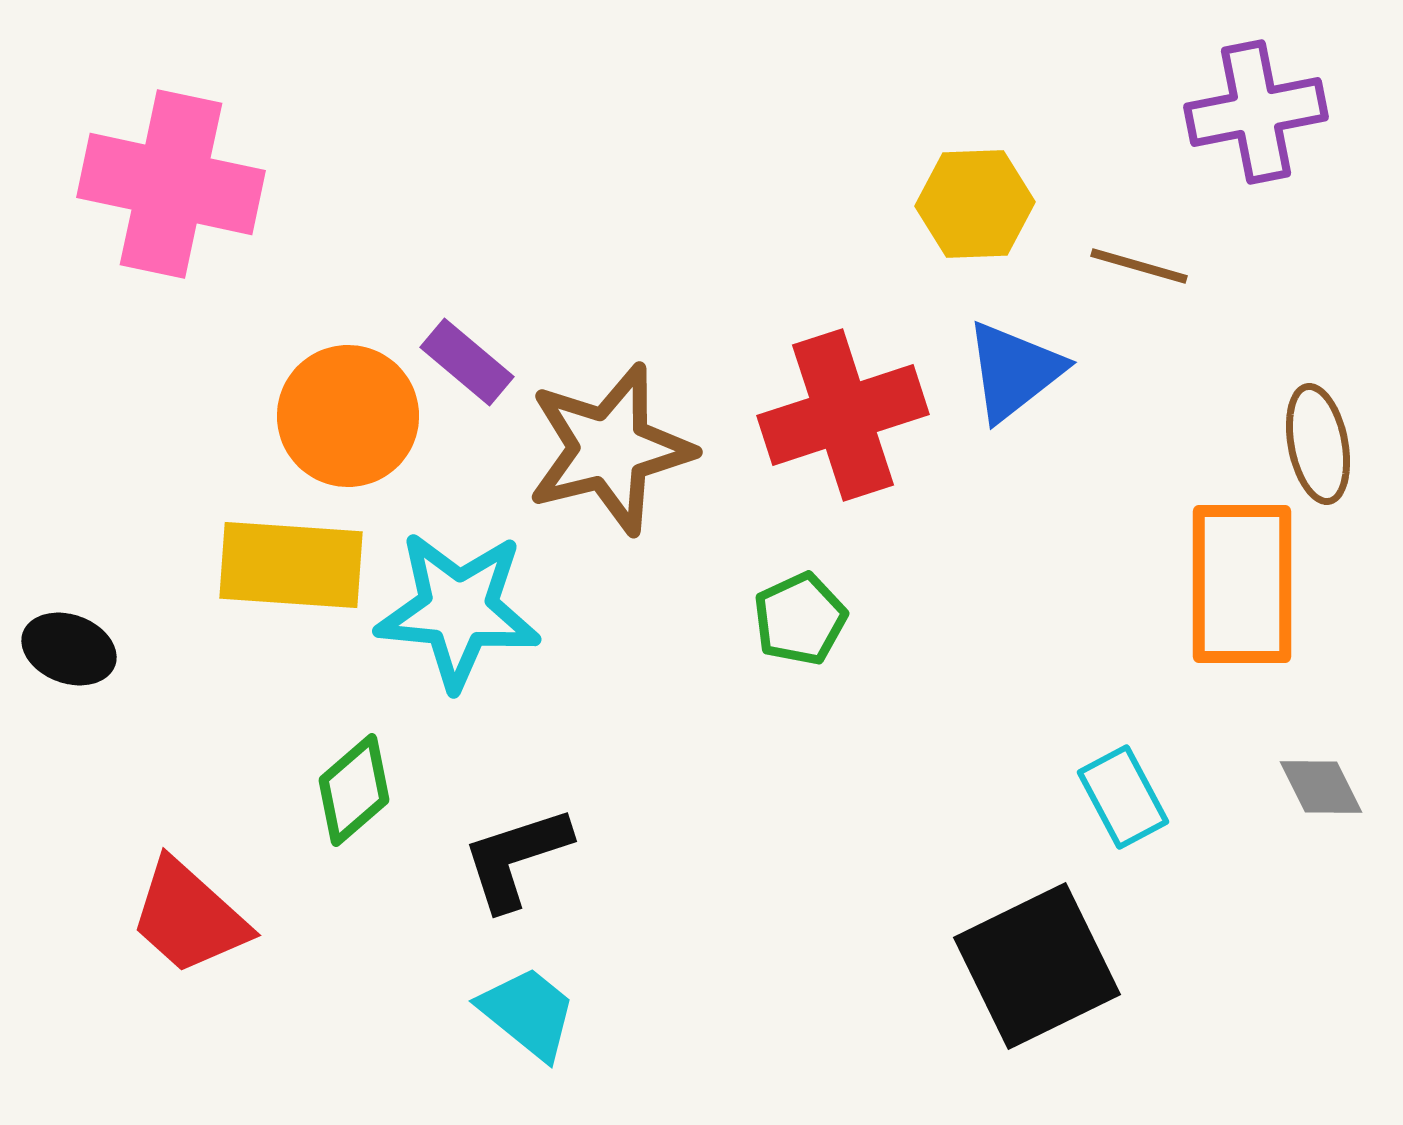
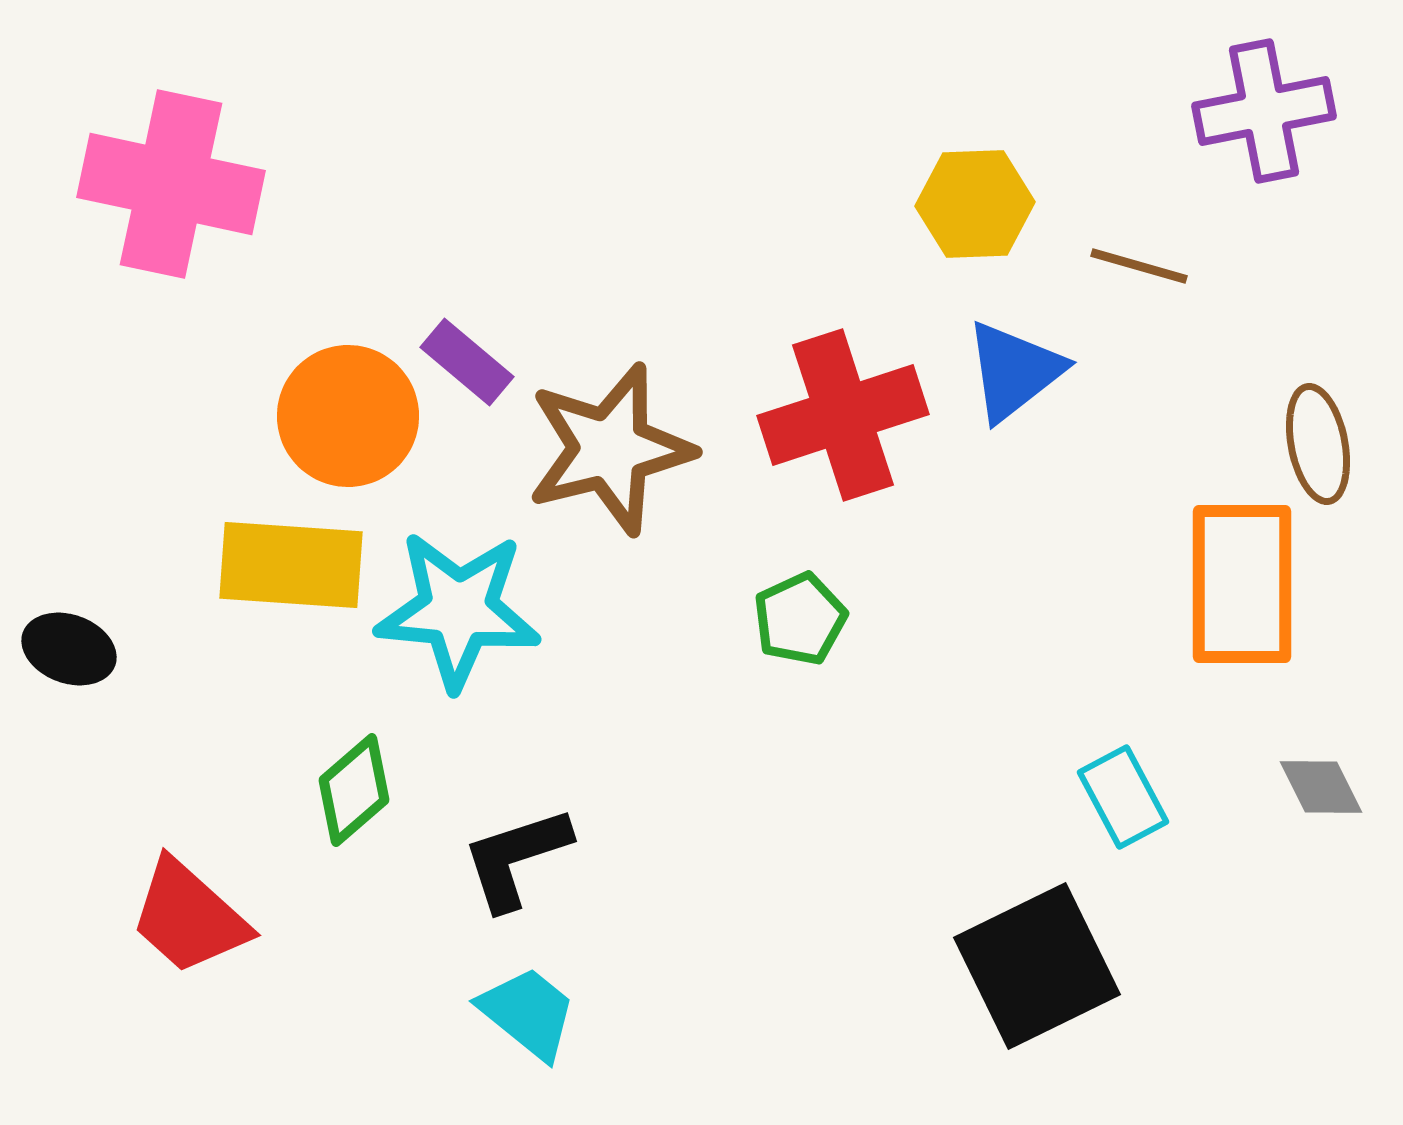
purple cross: moved 8 px right, 1 px up
